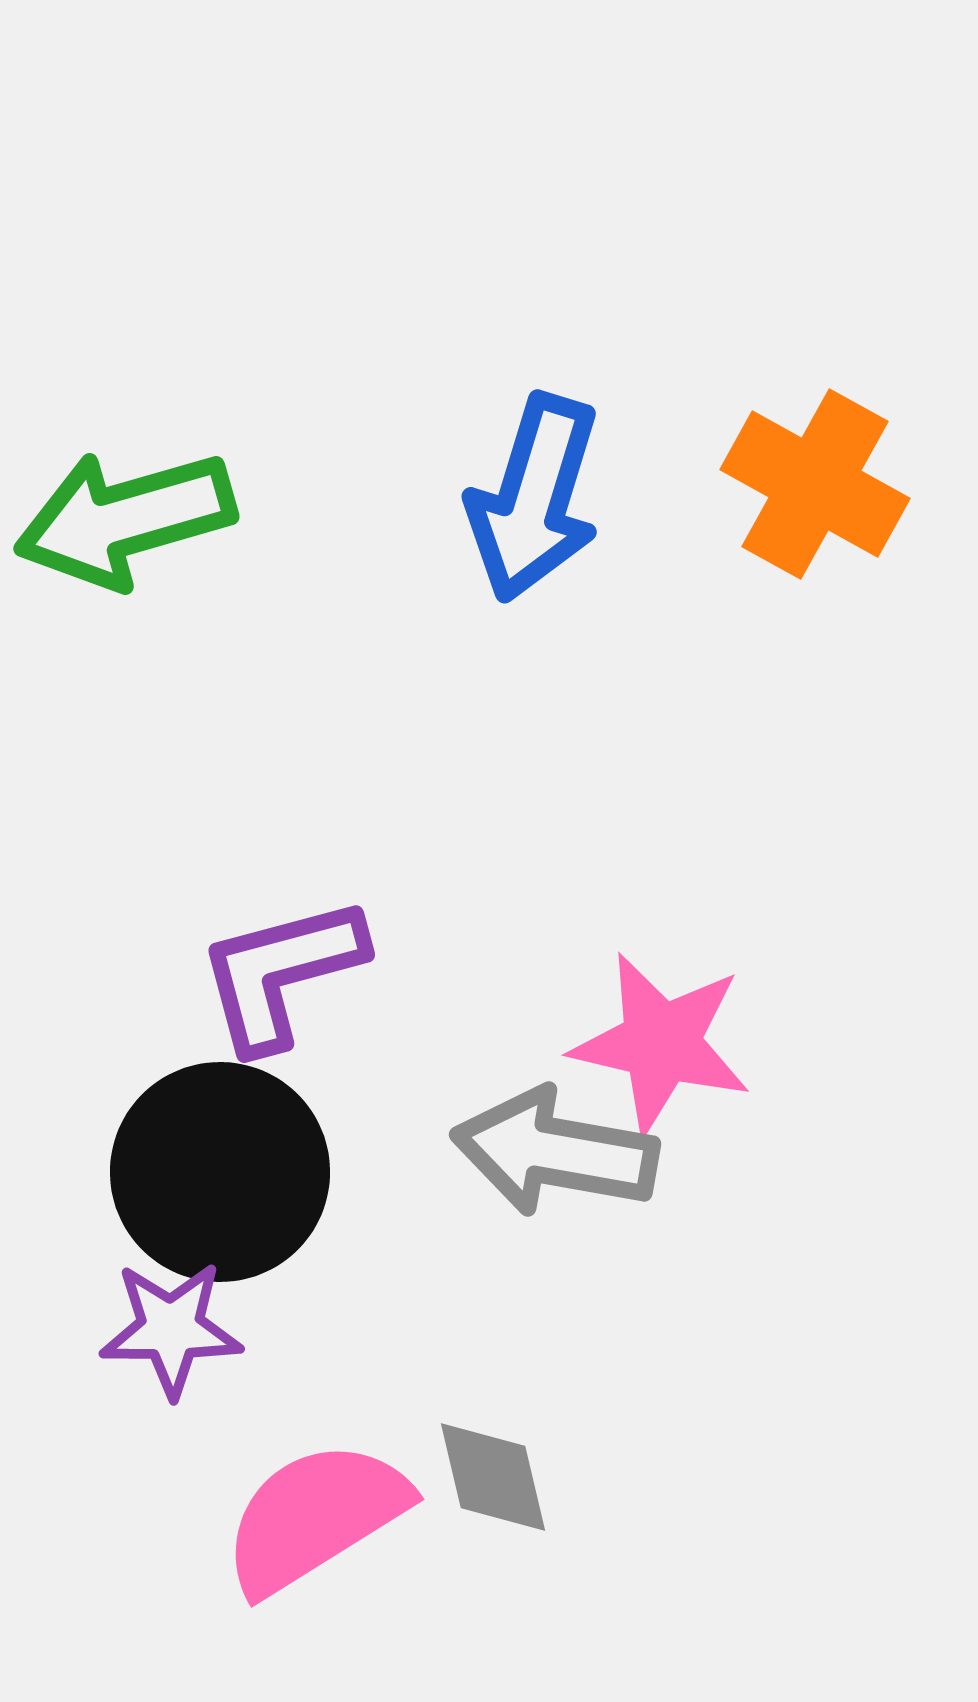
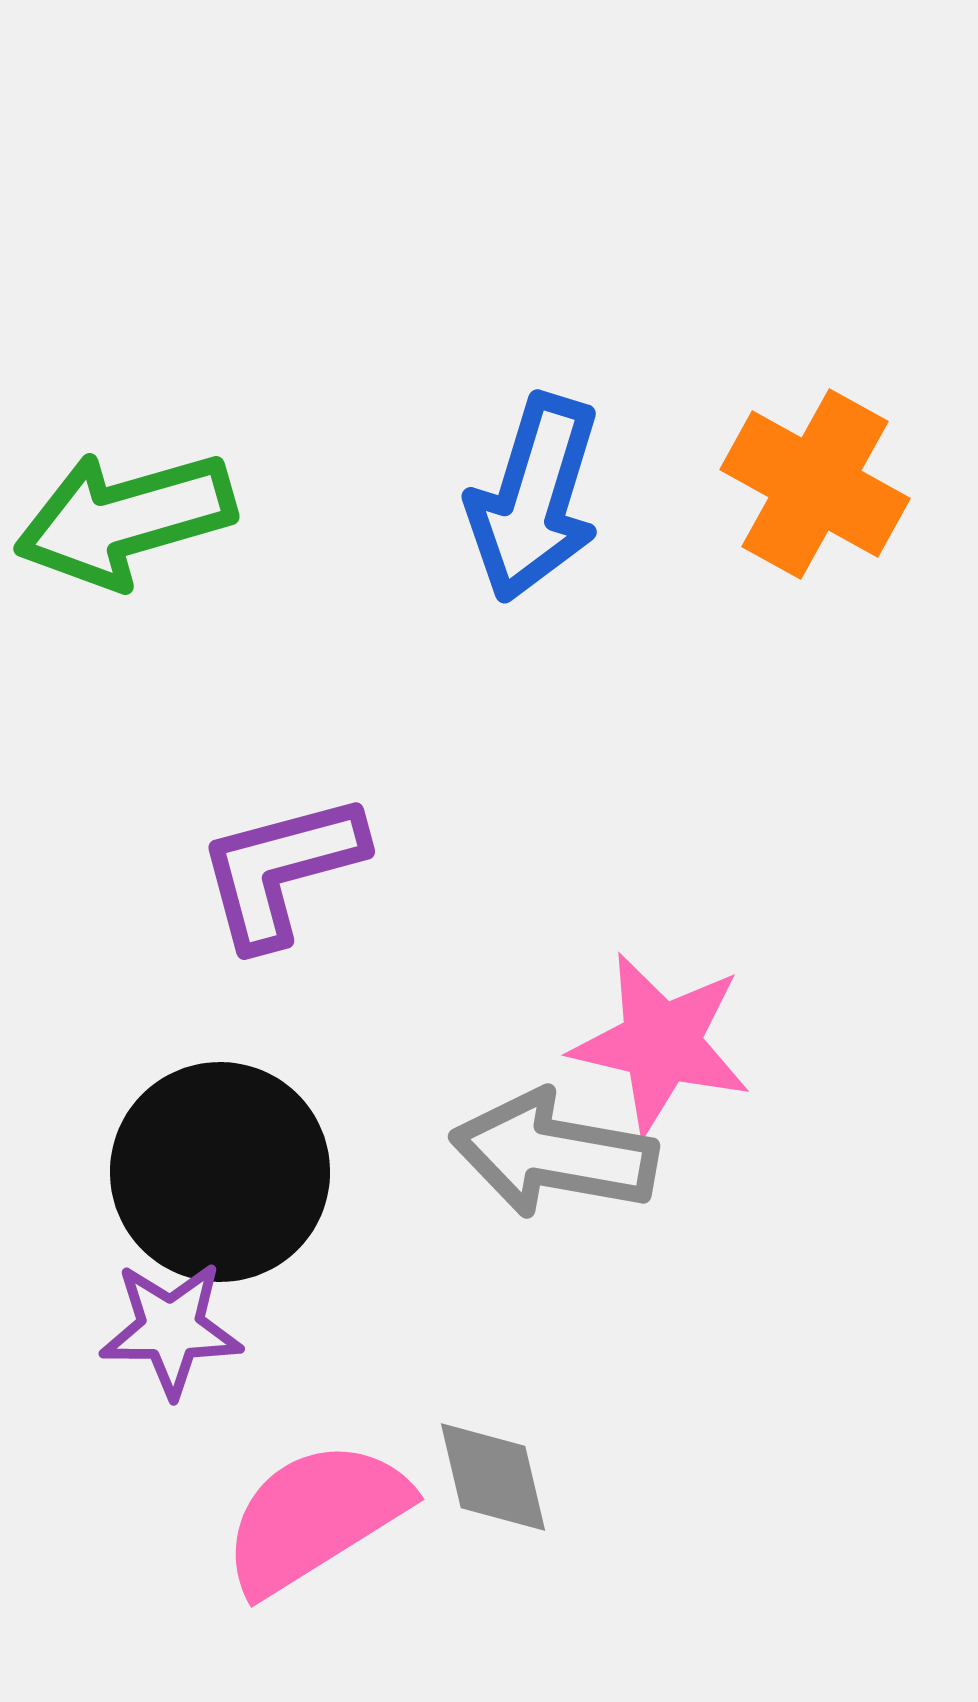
purple L-shape: moved 103 px up
gray arrow: moved 1 px left, 2 px down
